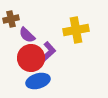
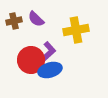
brown cross: moved 3 px right, 2 px down
purple semicircle: moved 9 px right, 16 px up
red circle: moved 2 px down
blue ellipse: moved 12 px right, 11 px up
